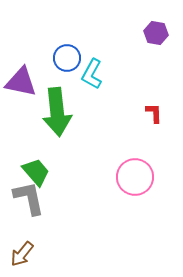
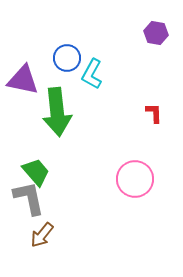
purple triangle: moved 2 px right, 2 px up
pink circle: moved 2 px down
brown arrow: moved 20 px right, 19 px up
